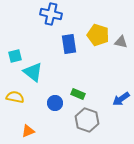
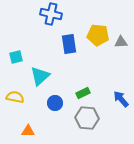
yellow pentagon: rotated 10 degrees counterclockwise
gray triangle: rotated 16 degrees counterclockwise
cyan square: moved 1 px right, 1 px down
cyan triangle: moved 7 px right, 4 px down; rotated 40 degrees clockwise
green rectangle: moved 5 px right, 1 px up; rotated 48 degrees counterclockwise
blue arrow: rotated 84 degrees clockwise
gray hexagon: moved 2 px up; rotated 15 degrees counterclockwise
orange triangle: rotated 24 degrees clockwise
